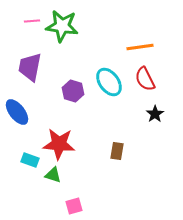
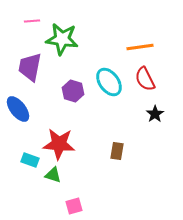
green star: moved 13 px down
blue ellipse: moved 1 px right, 3 px up
